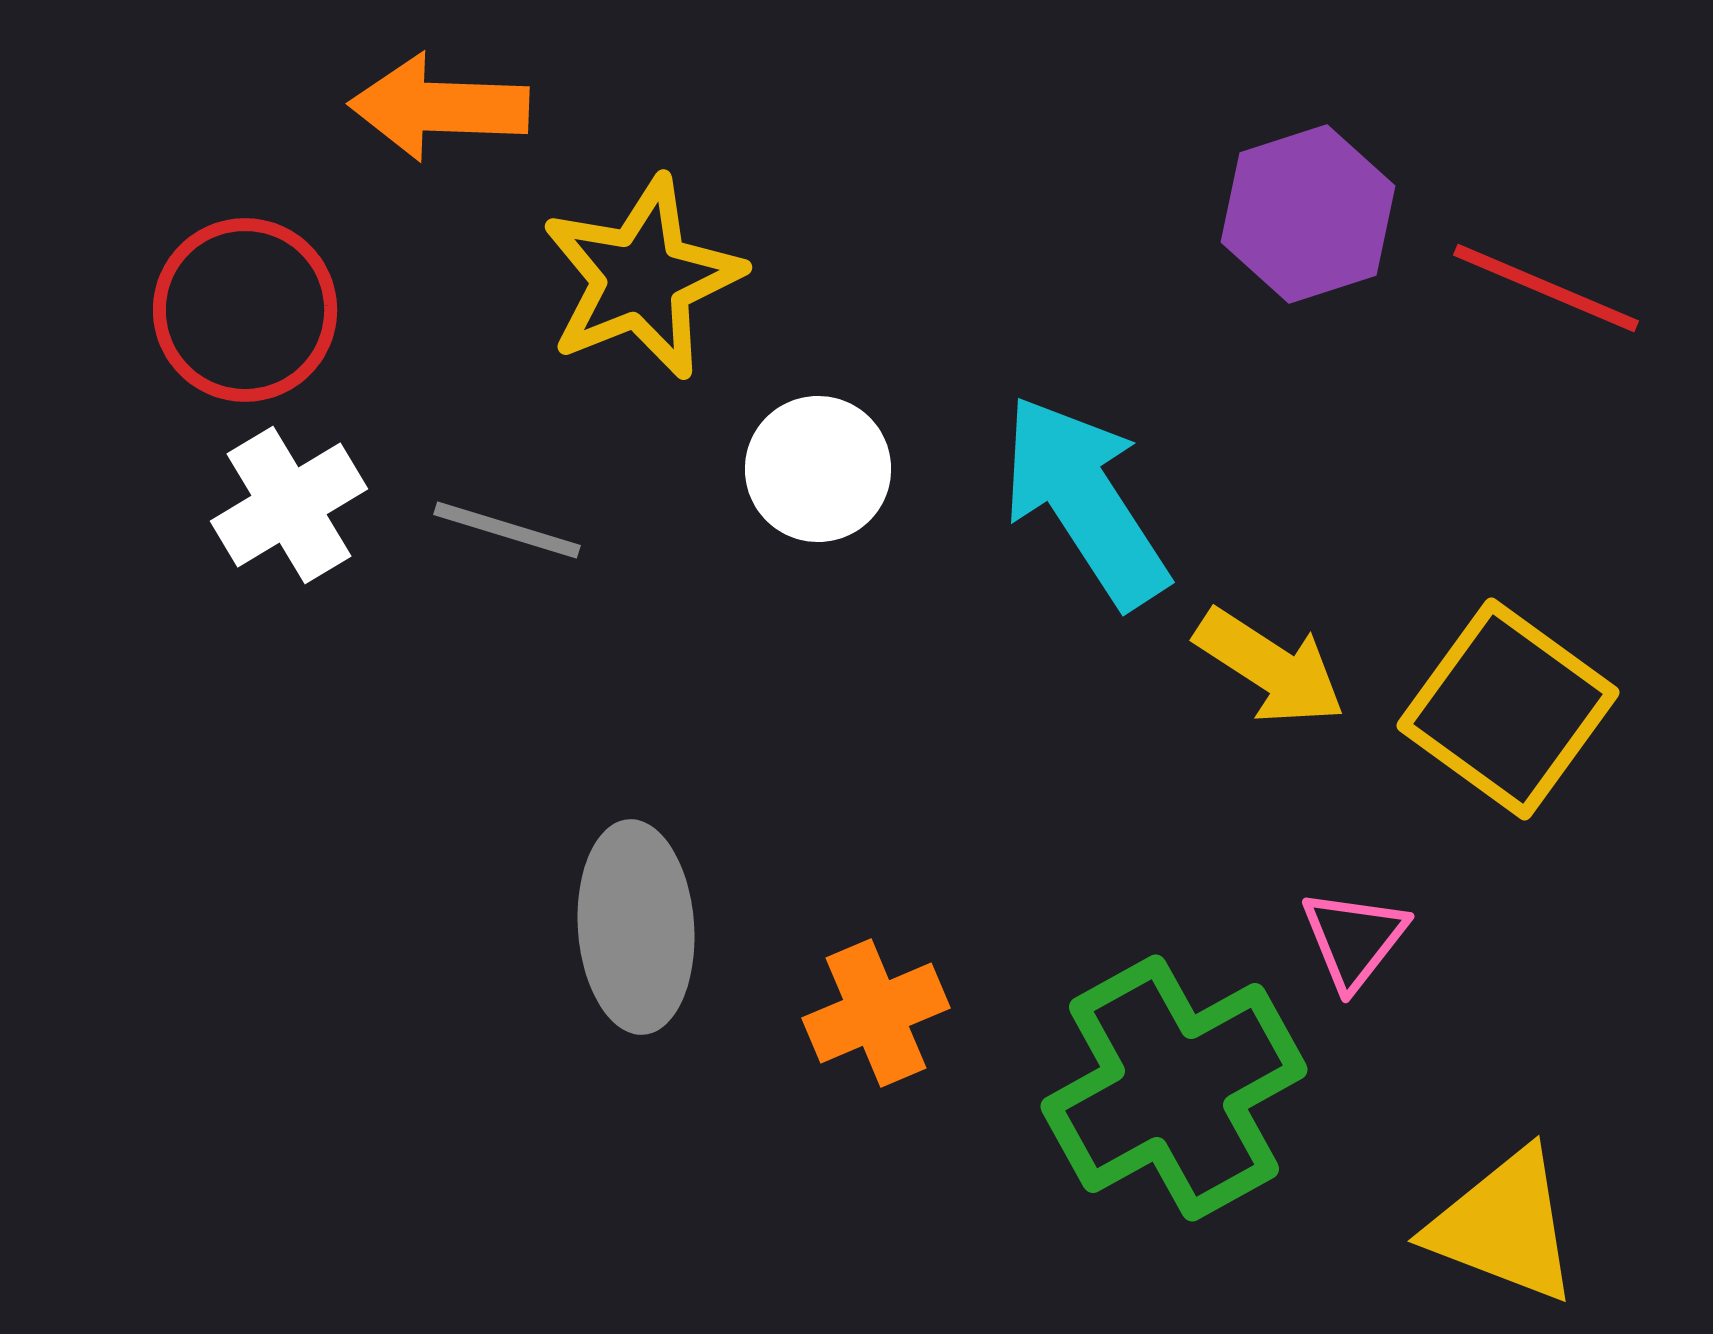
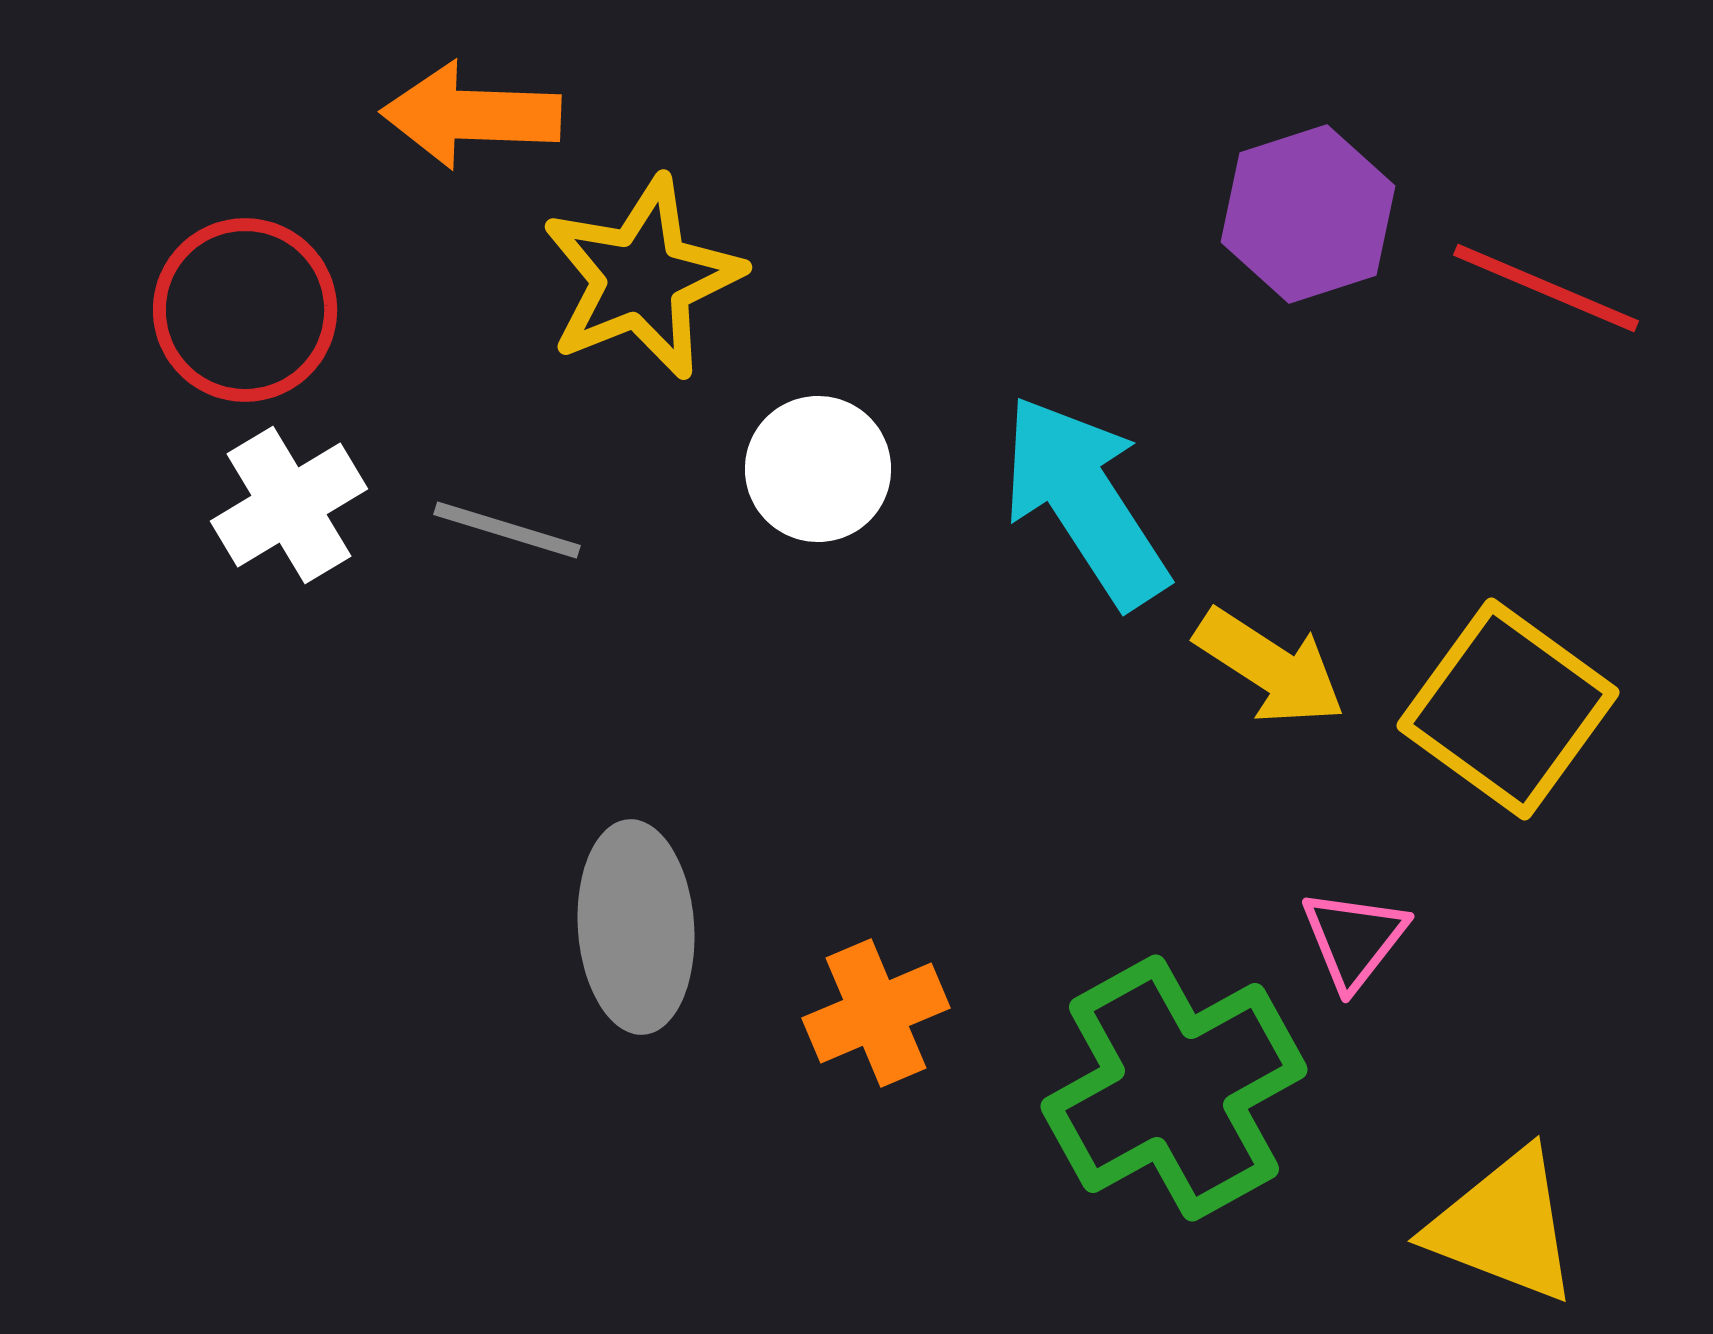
orange arrow: moved 32 px right, 8 px down
